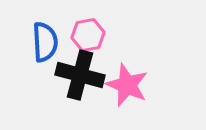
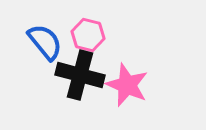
pink hexagon: rotated 24 degrees clockwise
blue semicircle: rotated 36 degrees counterclockwise
